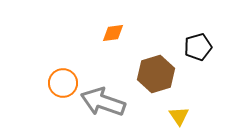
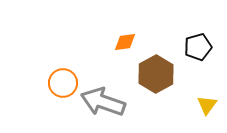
orange diamond: moved 12 px right, 9 px down
brown hexagon: rotated 12 degrees counterclockwise
yellow triangle: moved 28 px right, 11 px up; rotated 10 degrees clockwise
